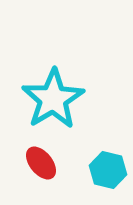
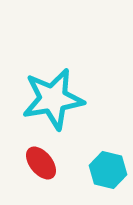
cyan star: rotated 22 degrees clockwise
